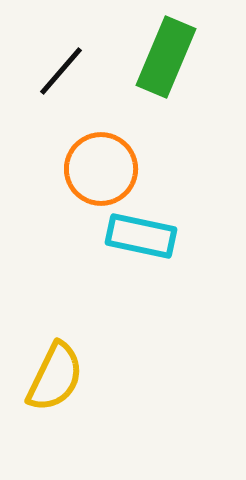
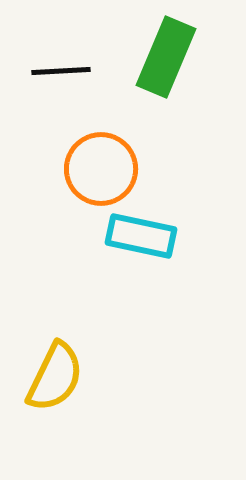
black line: rotated 46 degrees clockwise
